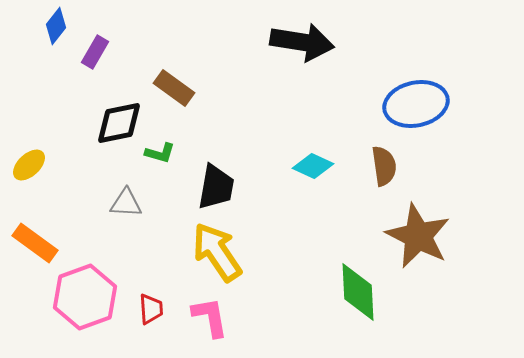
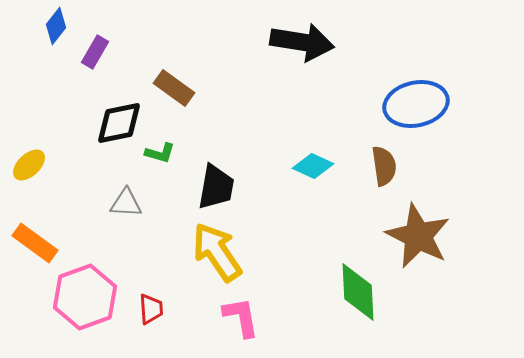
pink L-shape: moved 31 px right
